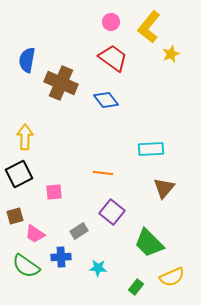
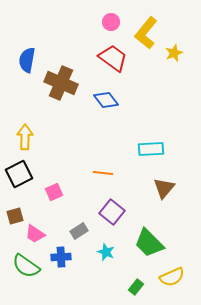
yellow L-shape: moved 3 px left, 6 px down
yellow star: moved 3 px right, 1 px up
pink square: rotated 18 degrees counterclockwise
cyan star: moved 8 px right, 16 px up; rotated 18 degrees clockwise
